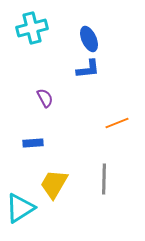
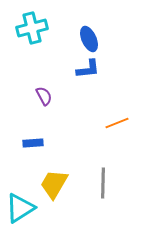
purple semicircle: moved 1 px left, 2 px up
gray line: moved 1 px left, 4 px down
